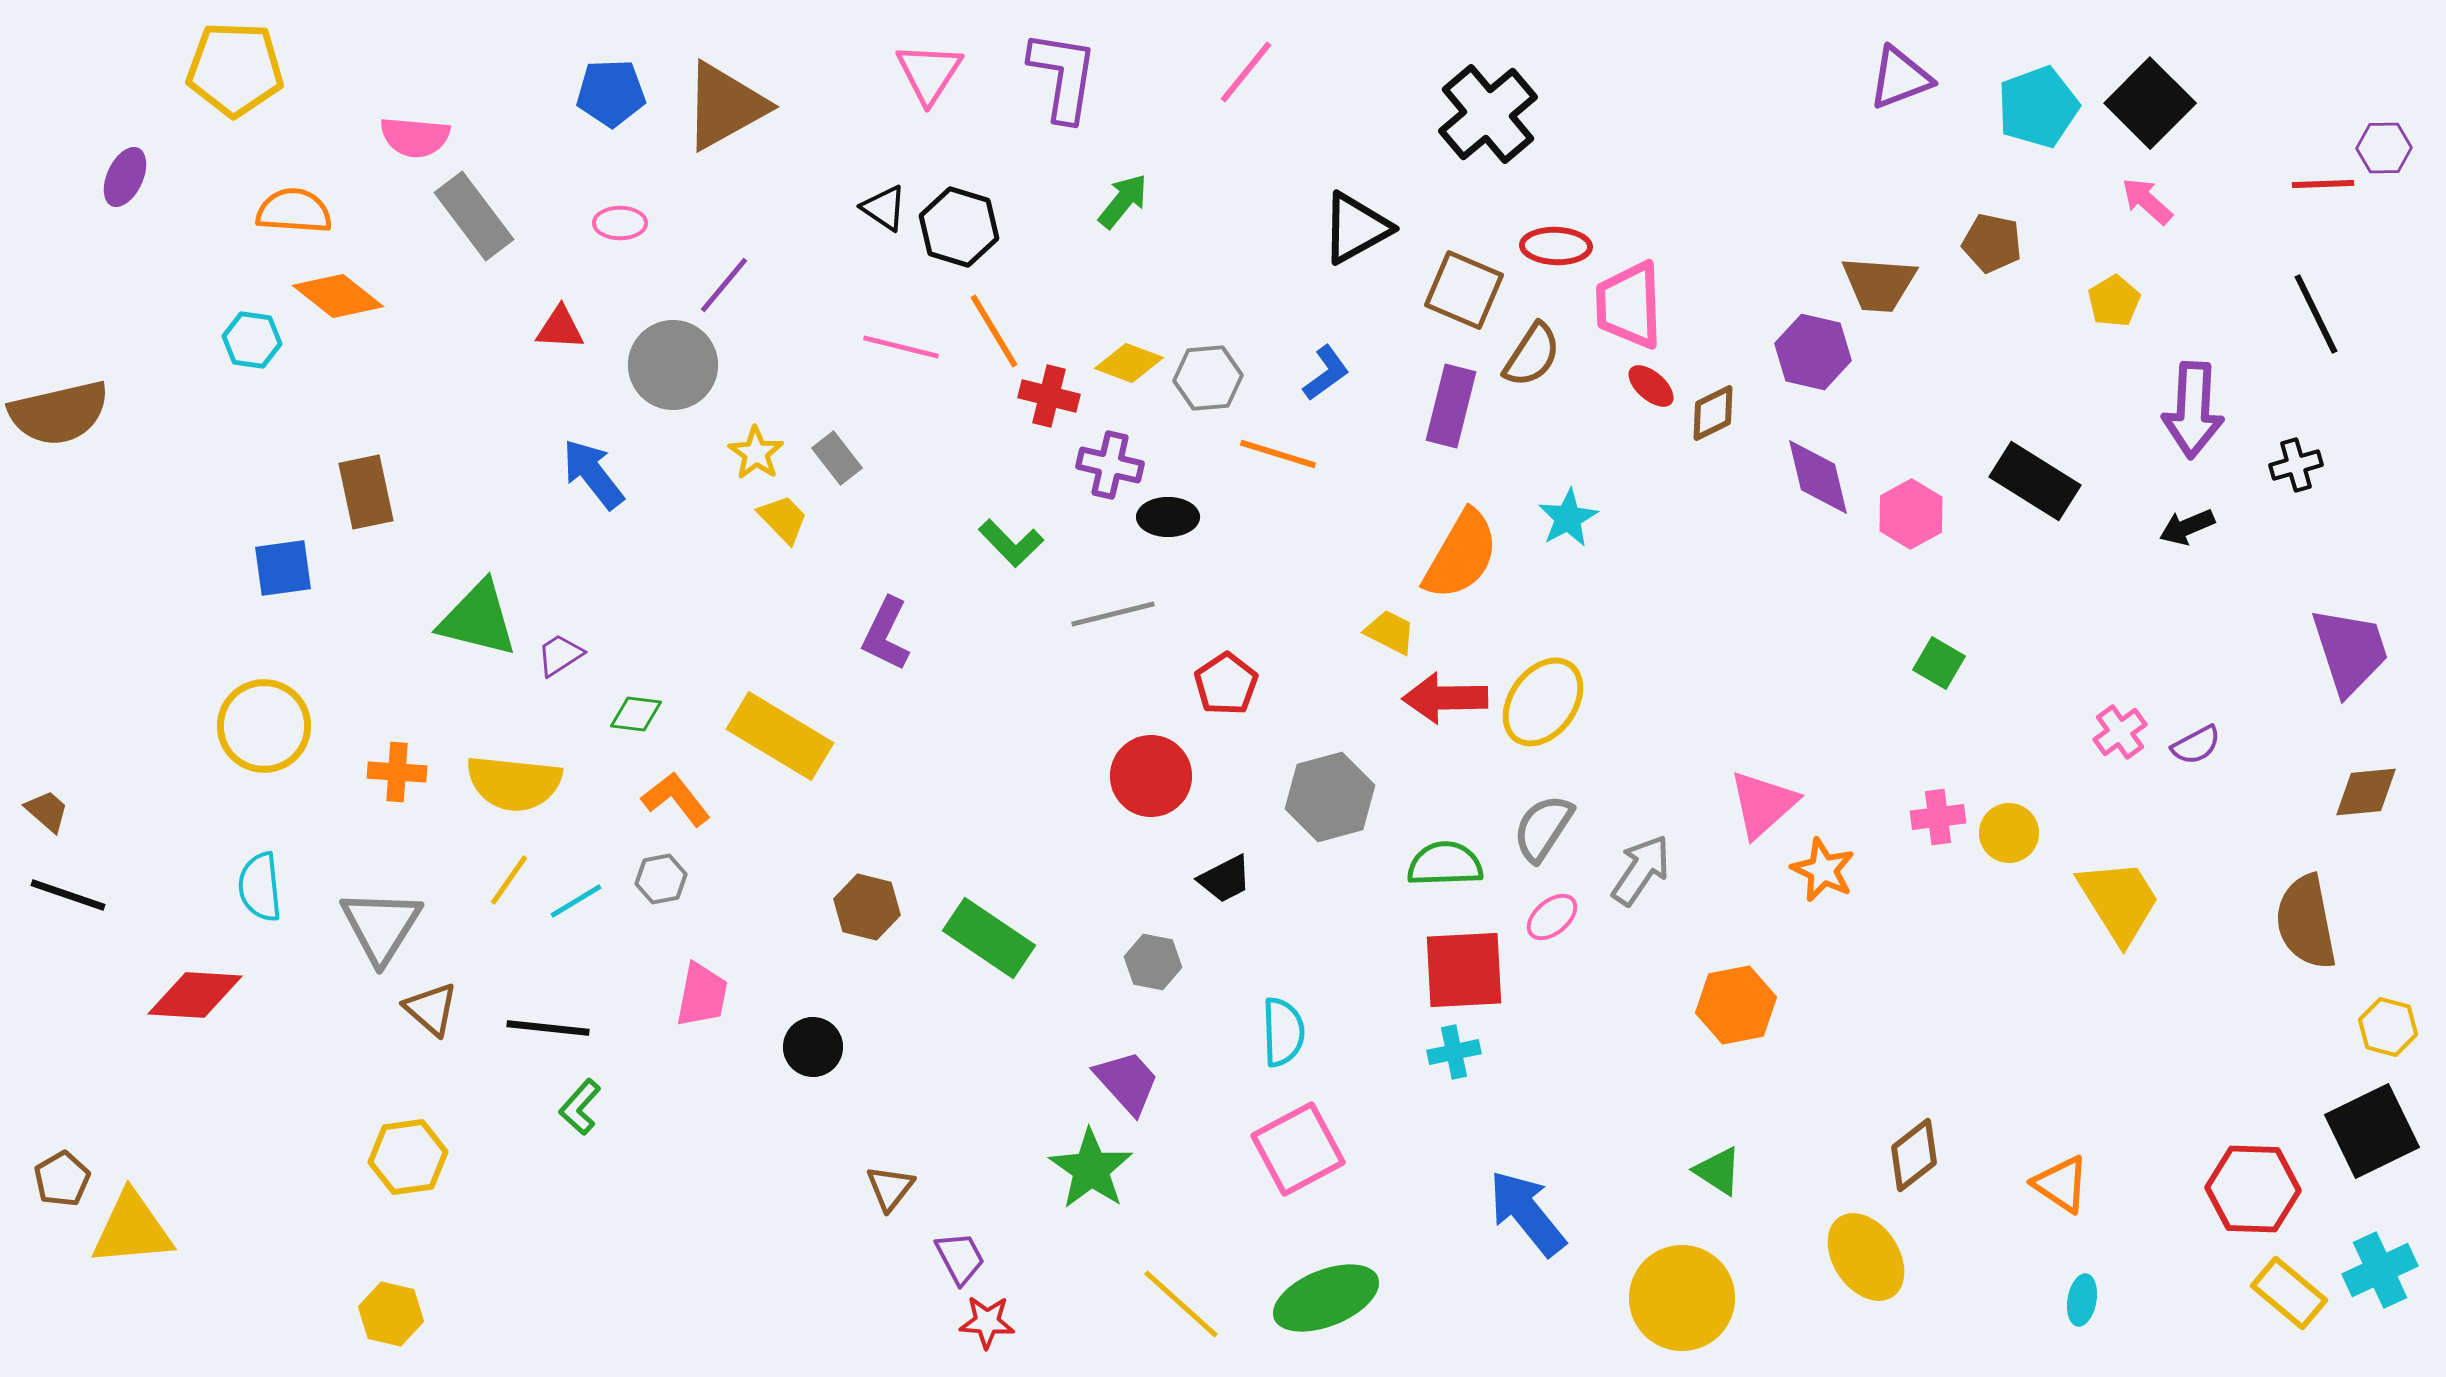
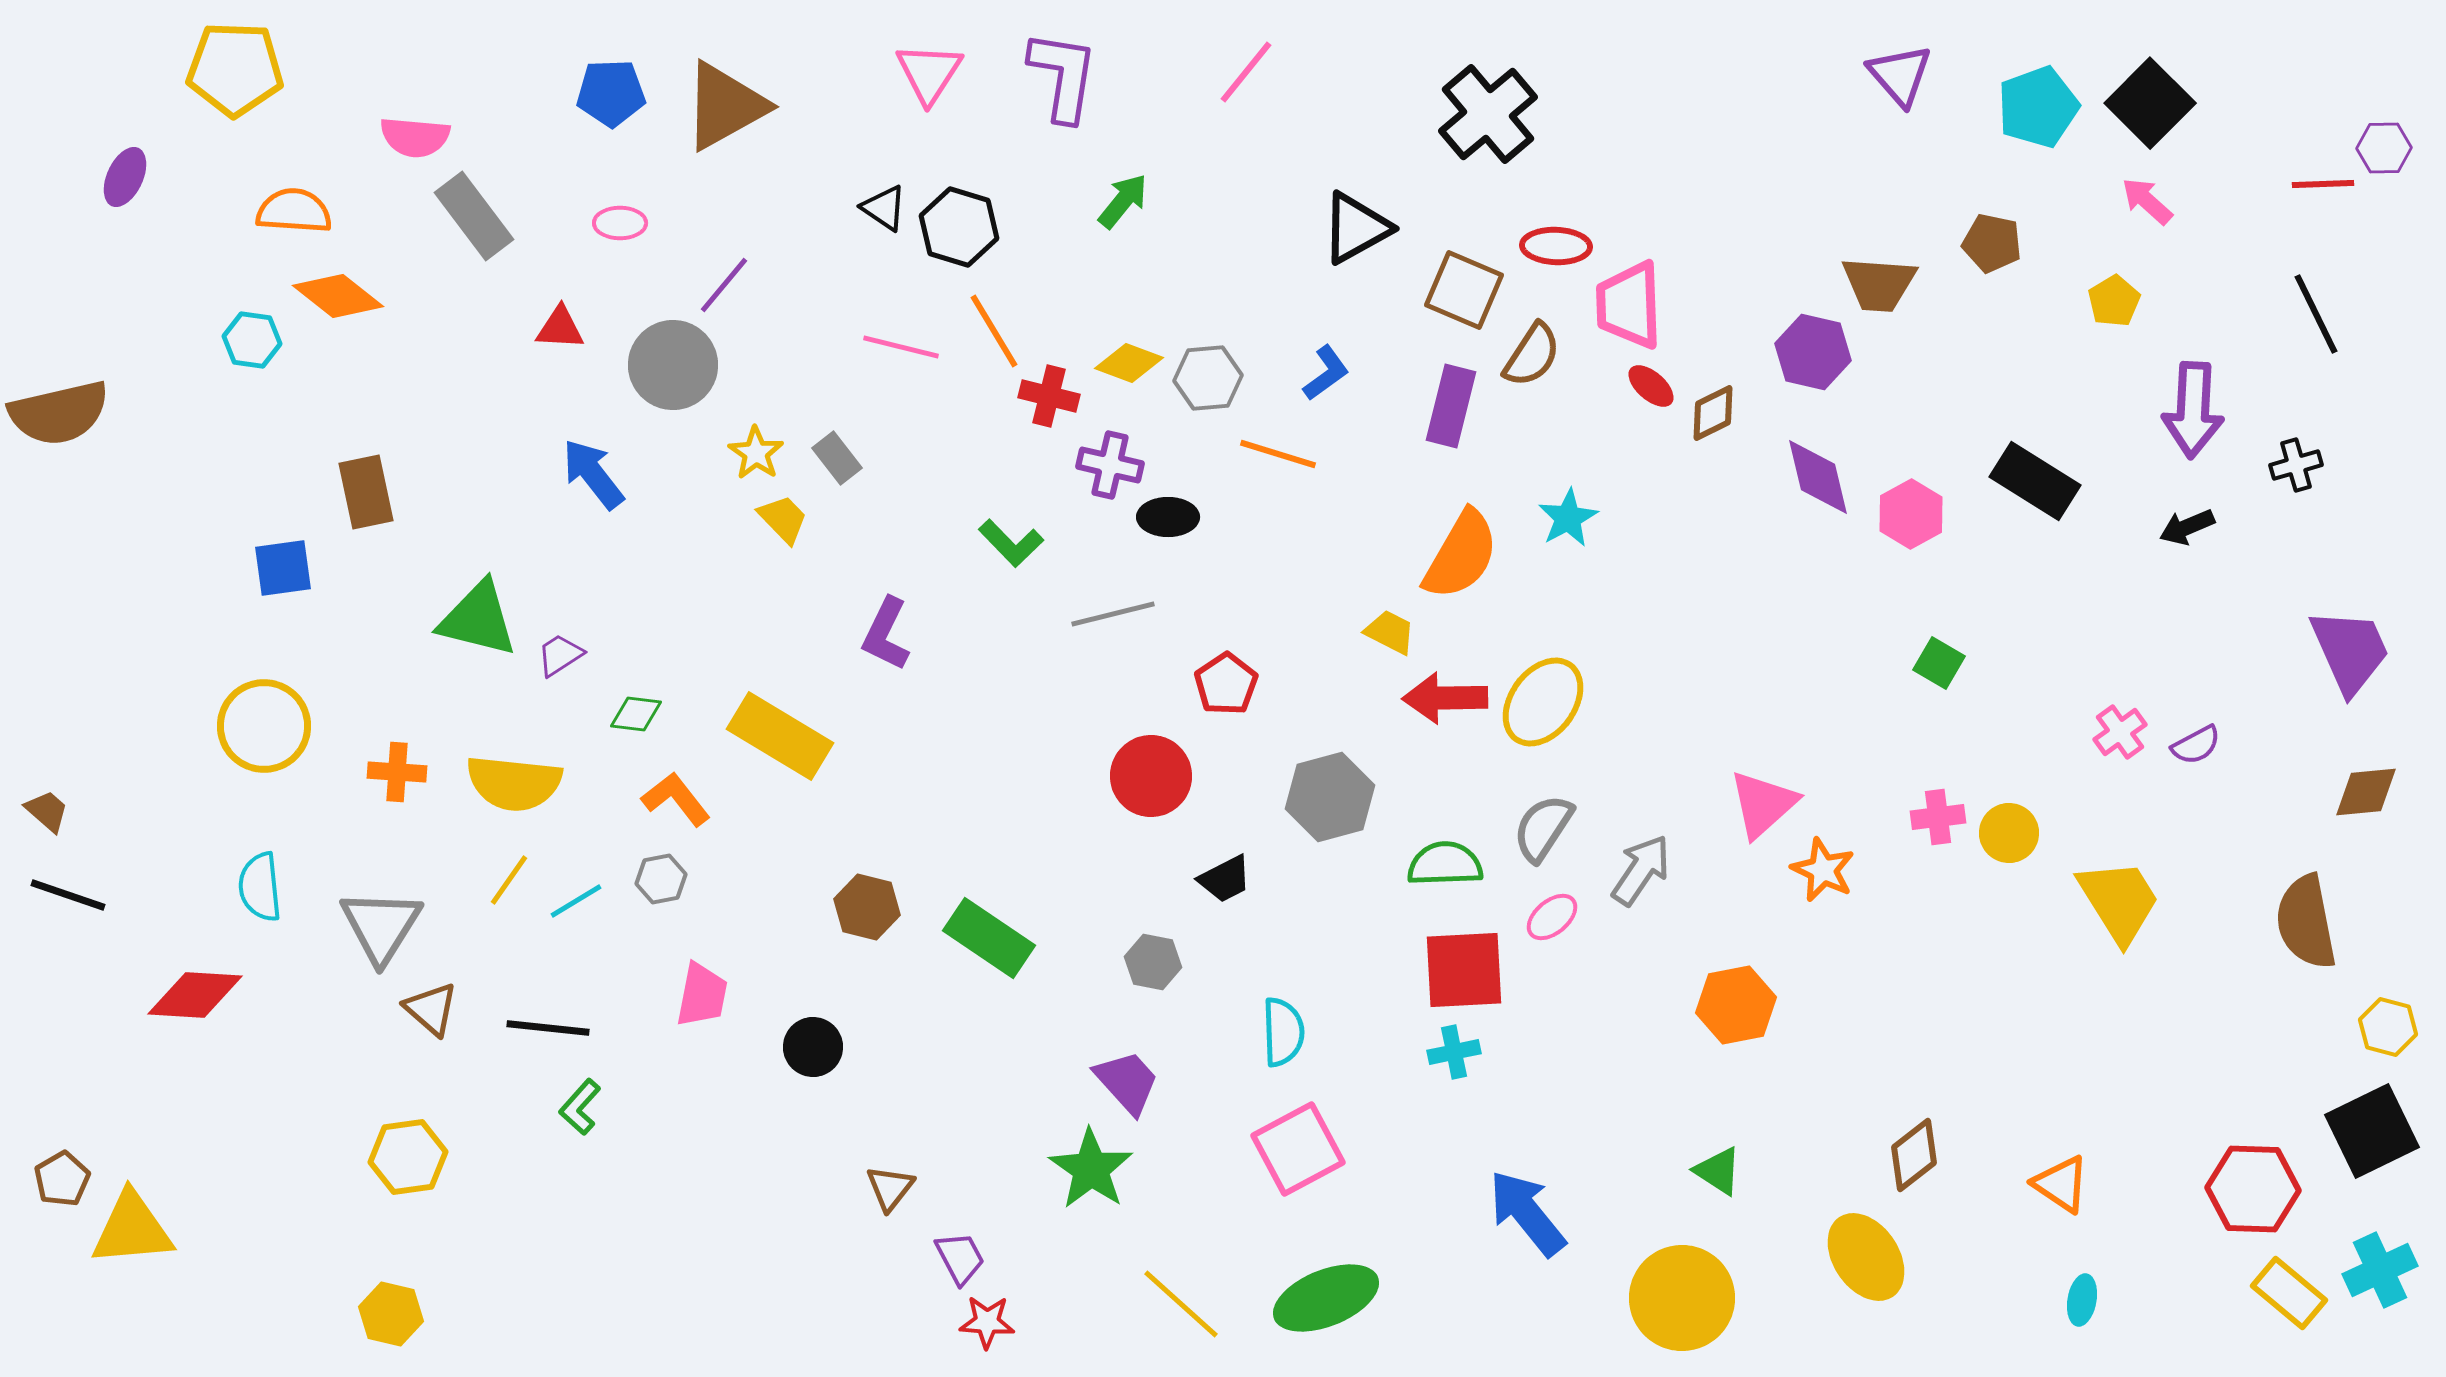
purple triangle at (1900, 78): moved 3 px up; rotated 50 degrees counterclockwise
purple trapezoid at (2350, 651): rotated 6 degrees counterclockwise
